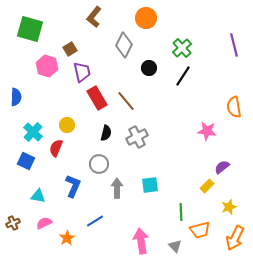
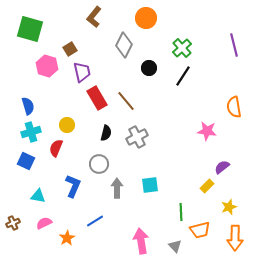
blue semicircle: moved 12 px right, 9 px down; rotated 18 degrees counterclockwise
cyan cross: moved 2 px left; rotated 30 degrees clockwise
orange arrow: rotated 25 degrees counterclockwise
